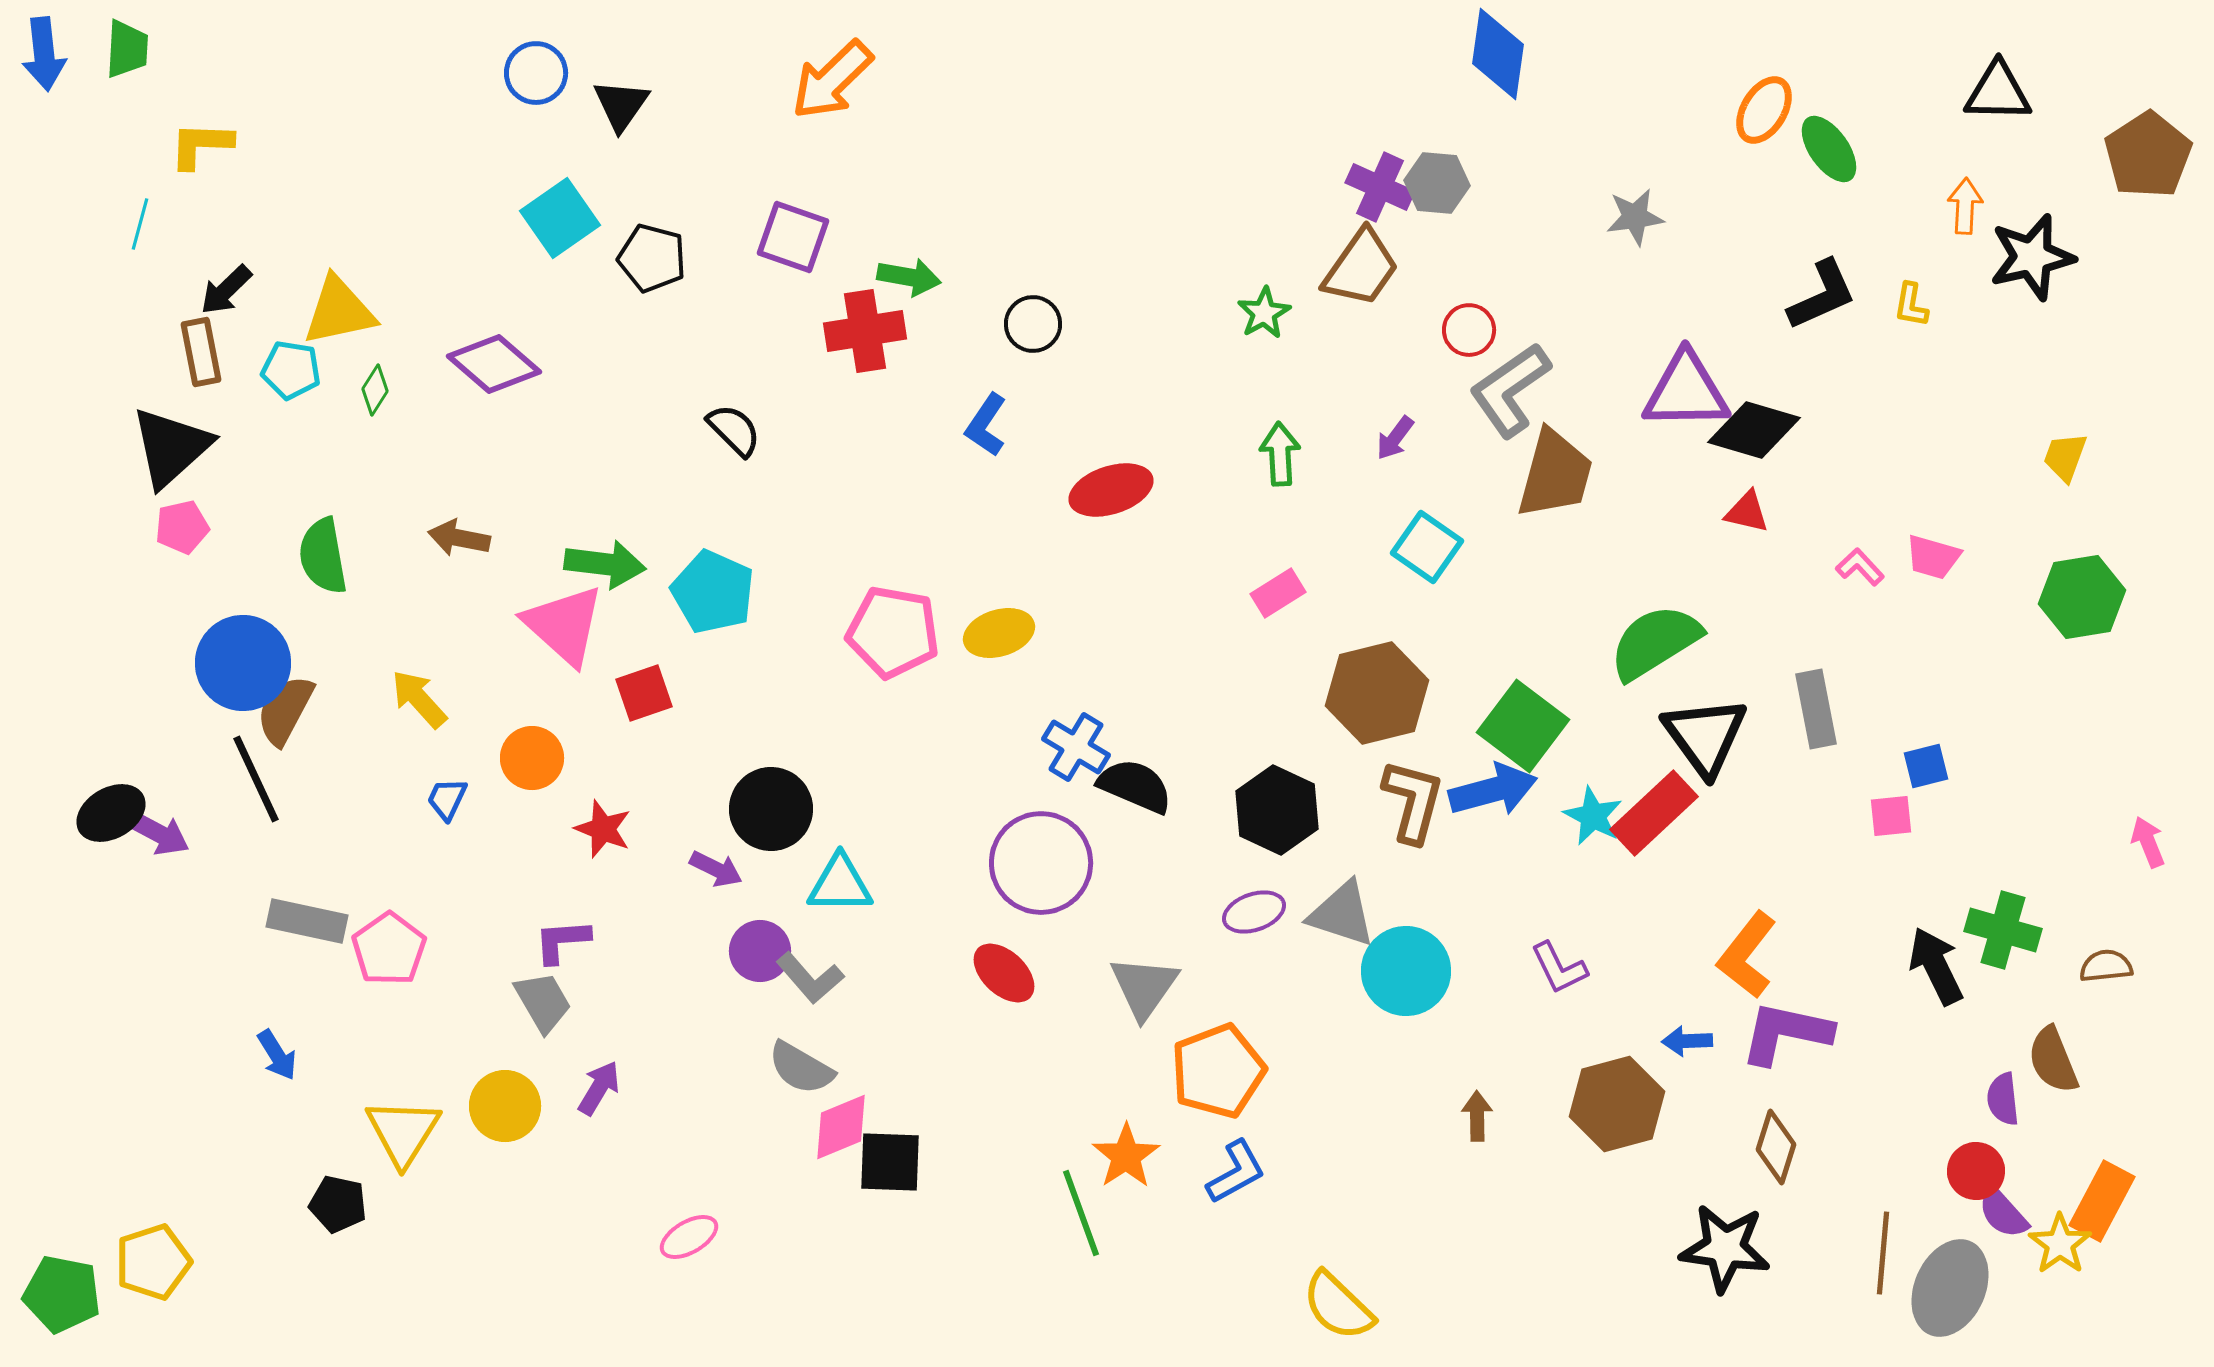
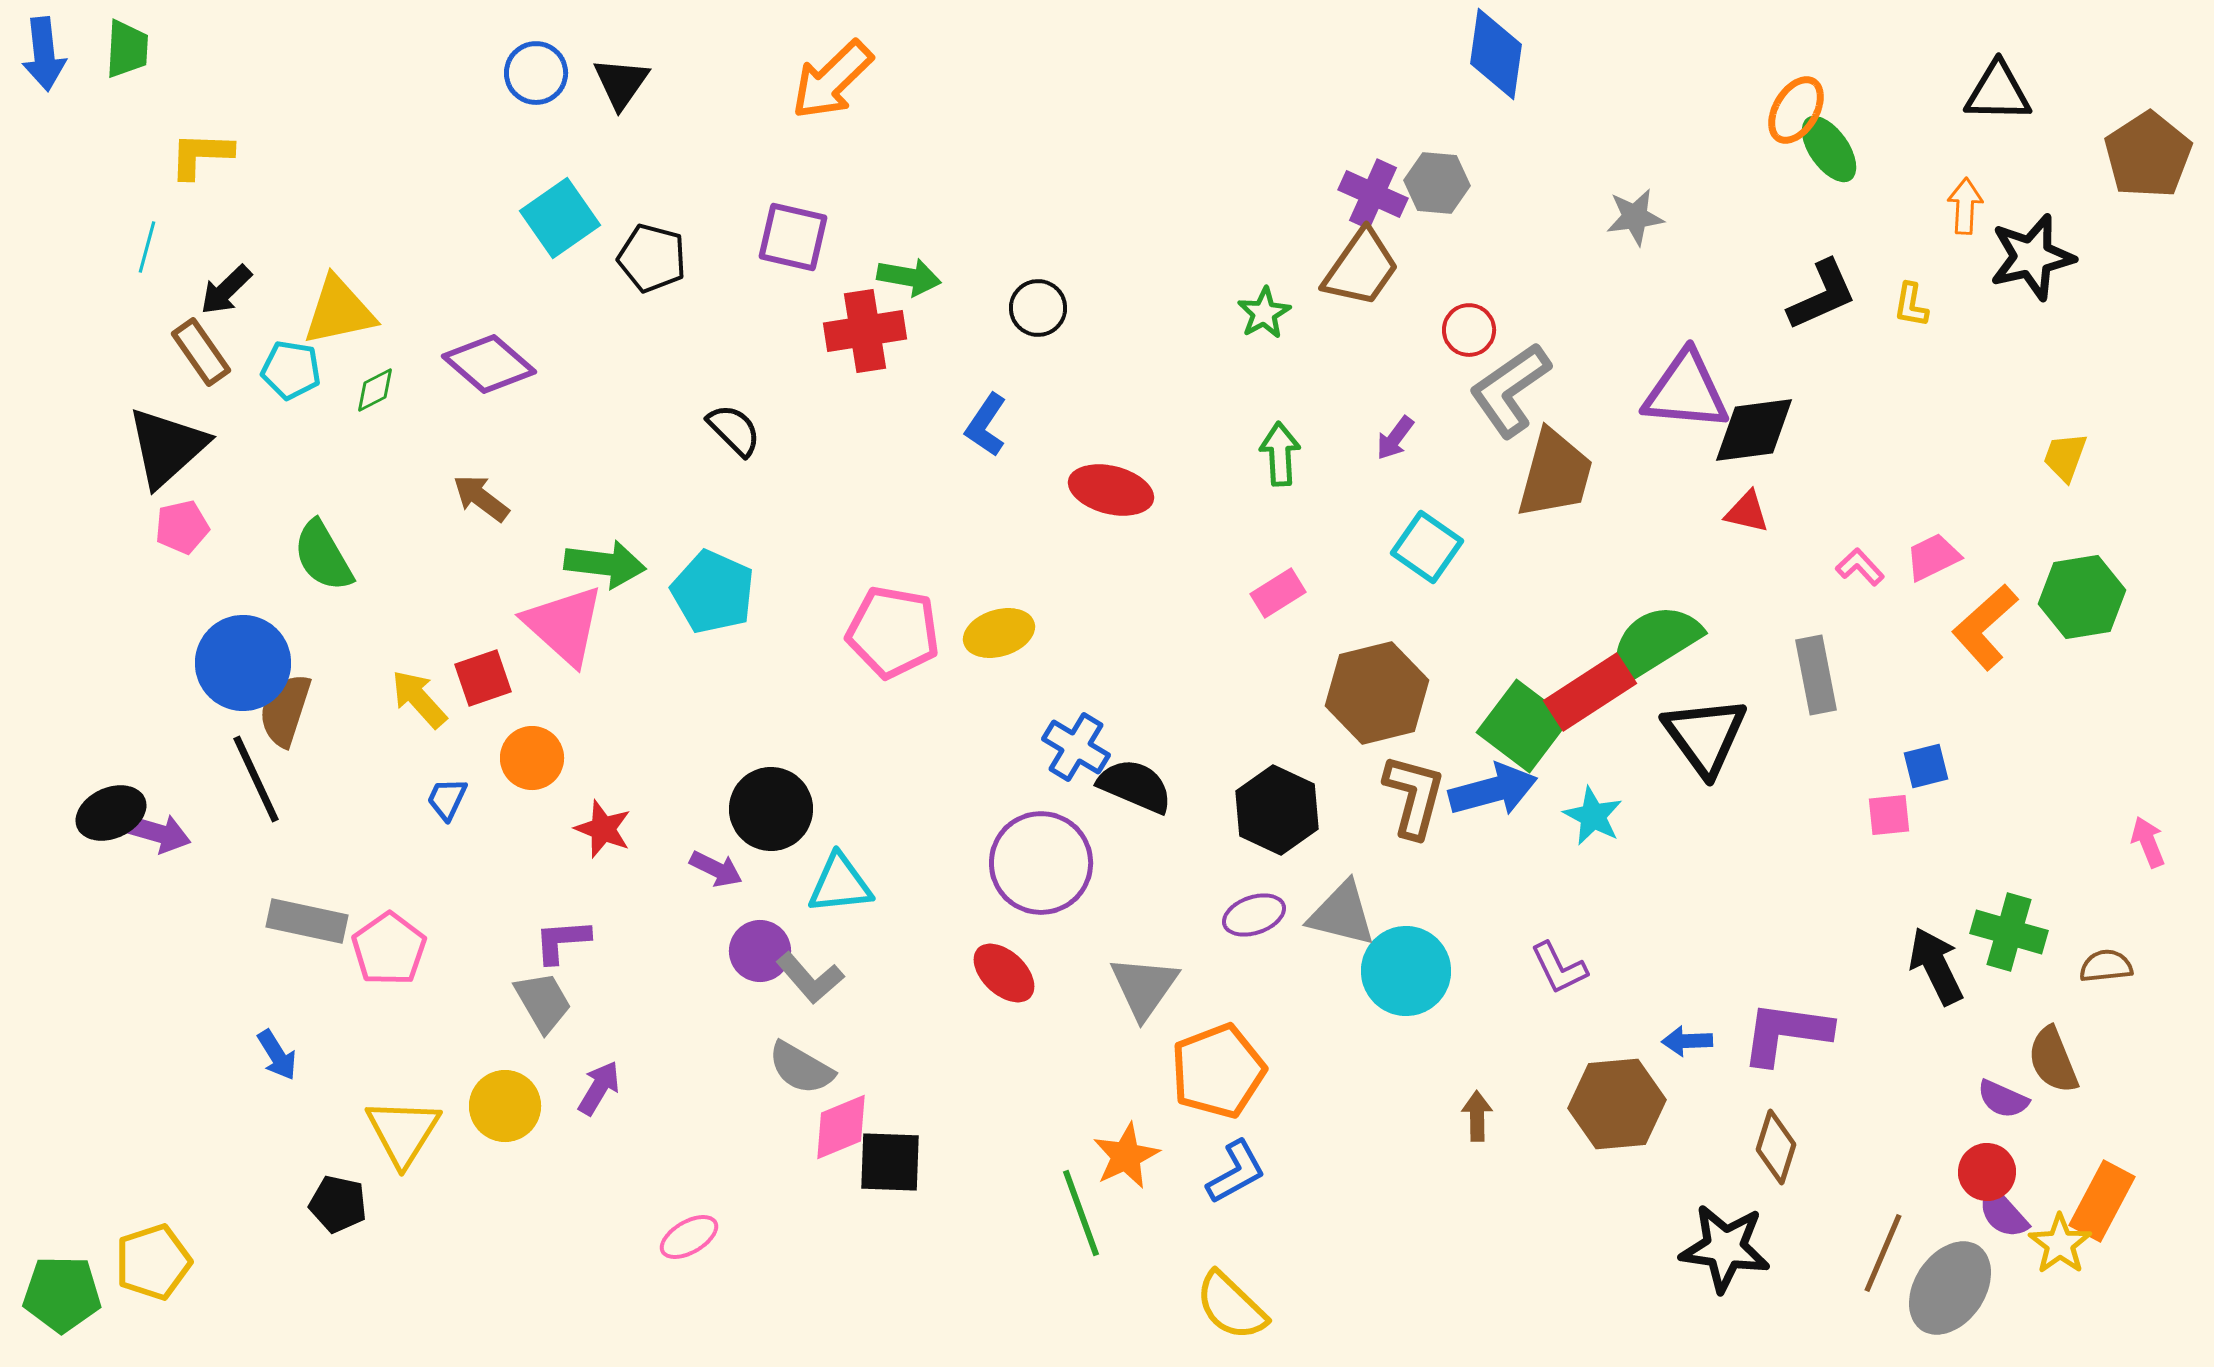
blue diamond at (1498, 54): moved 2 px left
black triangle at (621, 105): moved 22 px up
orange ellipse at (1764, 110): moved 32 px right
yellow L-shape at (201, 145): moved 10 px down
purple cross at (1380, 187): moved 7 px left, 7 px down
cyan line at (140, 224): moved 7 px right, 23 px down
purple square at (793, 237): rotated 6 degrees counterclockwise
black circle at (1033, 324): moved 5 px right, 16 px up
brown rectangle at (201, 352): rotated 24 degrees counterclockwise
purple diamond at (494, 364): moved 5 px left
green diamond at (375, 390): rotated 30 degrees clockwise
purple triangle at (1686, 391): rotated 6 degrees clockwise
black diamond at (1754, 430): rotated 24 degrees counterclockwise
black triangle at (171, 447): moved 4 px left
red ellipse at (1111, 490): rotated 32 degrees clockwise
brown arrow at (459, 538): moved 22 px right, 40 px up; rotated 26 degrees clockwise
green semicircle at (323, 556): rotated 20 degrees counterclockwise
pink trapezoid at (1933, 557): rotated 138 degrees clockwise
red square at (644, 693): moved 161 px left, 15 px up
gray rectangle at (1816, 709): moved 34 px up
brown semicircle at (285, 710): rotated 10 degrees counterclockwise
brown L-shape at (1413, 801): moved 1 px right, 5 px up
black ellipse at (111, 813): rotated 6 degrees clockwise
red rectangle at (1654, 813): moved 64 px left, 121 px up; rotated 10 degrees clockwise
pink square at (1891, 816): moved 2 px left, 1 px up
purple arrow at (158, 833): rotated 12 degrees counterclockwise
cyan triangle at (840, 884): rotated 6 degrees counterclockwise
purple ellipse at (1254, 912): moved 3 px down
gray triangle at (1342, 914): rotated 4 degrees counterclockwise
green cross at (2003, 930): moved 6 px right, 2 px down
orange L-shape at (1747, 955): moved 238 px right, 328 px up; rotated 10 degrees clockwise
purple L-shape at (1786, 1033): rotated 4 degrees counterclockwise
purple semicircle at (2003, 1099): rotated 60 degrees counterclockwise
brown hexagon at (1617, 1104): rotated 10 degrees clockwise
orange star at (1126, 1156): rotated 8 degrees clockwise
red circle at (1976, 1171): moved 11 px right, 1 px down
brown line at (1883, 1253): rotated 18 degrees clockwise
gray ellipse at (1950, 1288): rotated 10 degrees clockwise
green pentagon at (62, 1294): rotated 10 degrees counterclockwise
yellow semicircle at (1338, 1306): moved 107 px left
